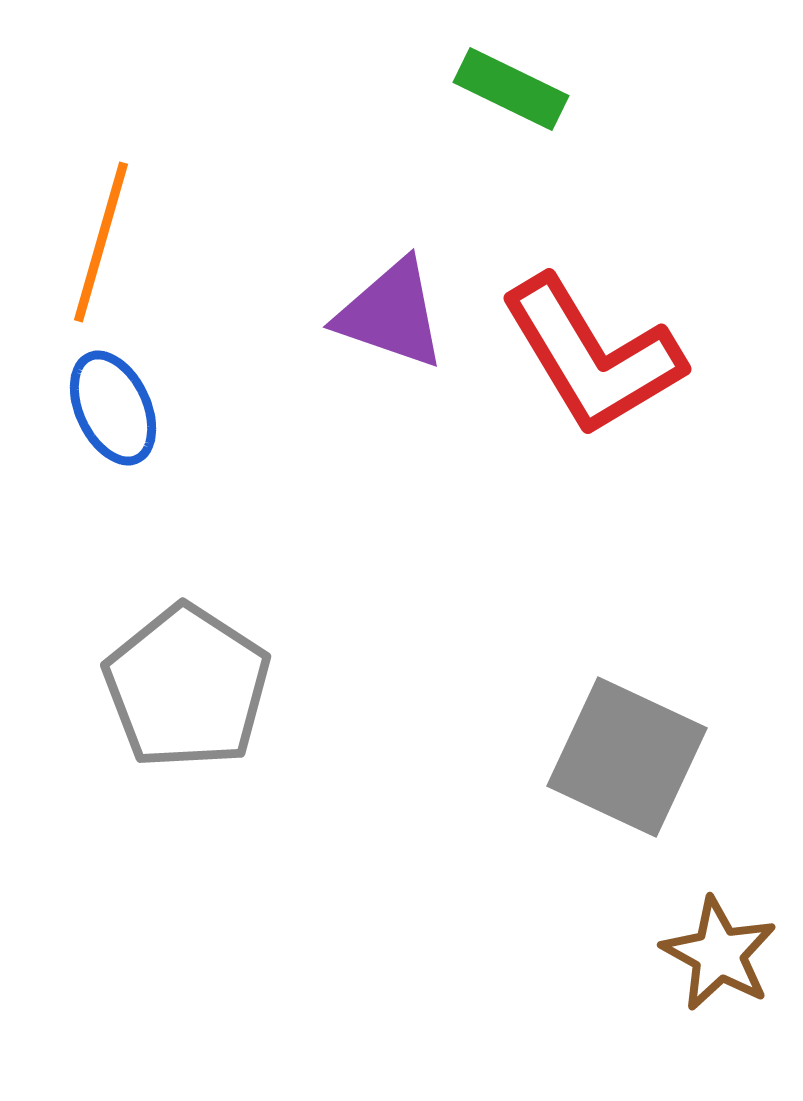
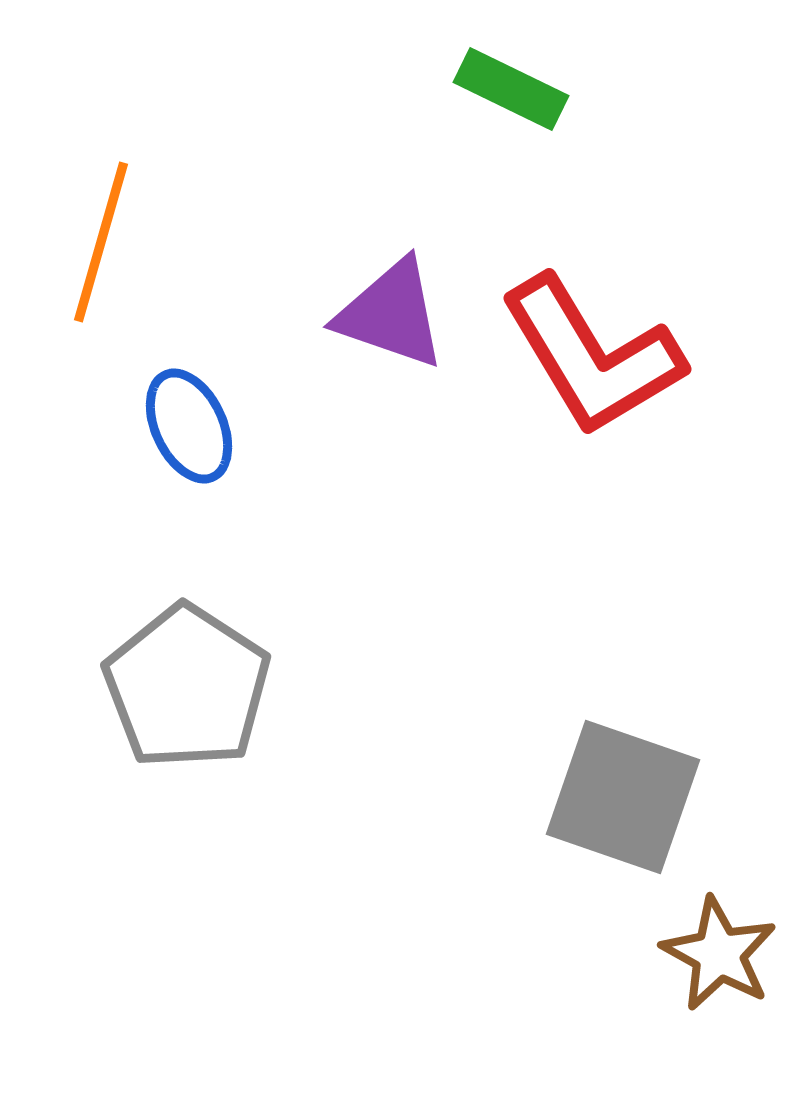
blue ellipse: moved 76 px right, 18 px down
gray square: moved 4 px left, 40 px down; rotated 6 degrees counterclockwise
